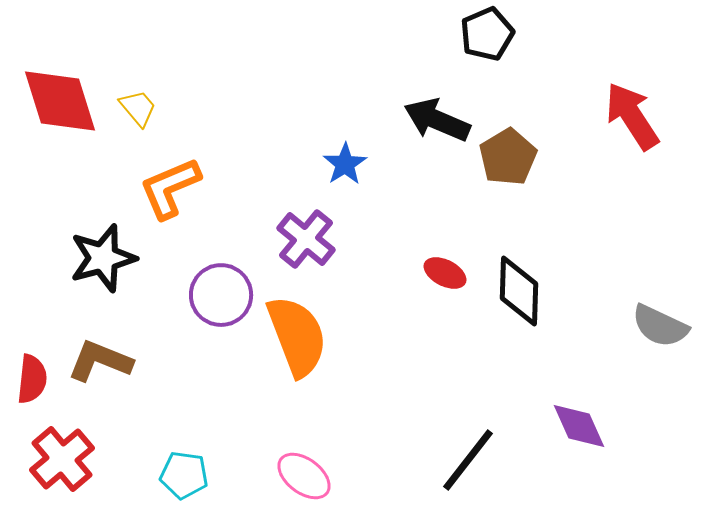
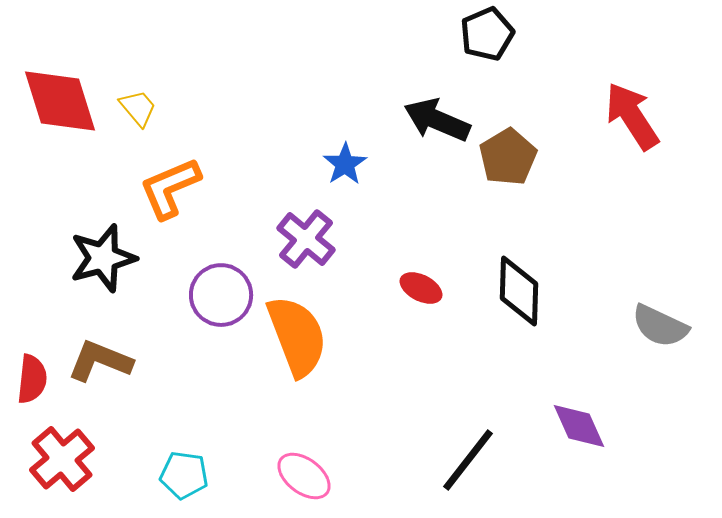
red ellipse: moved 24 px left, 15 px down
